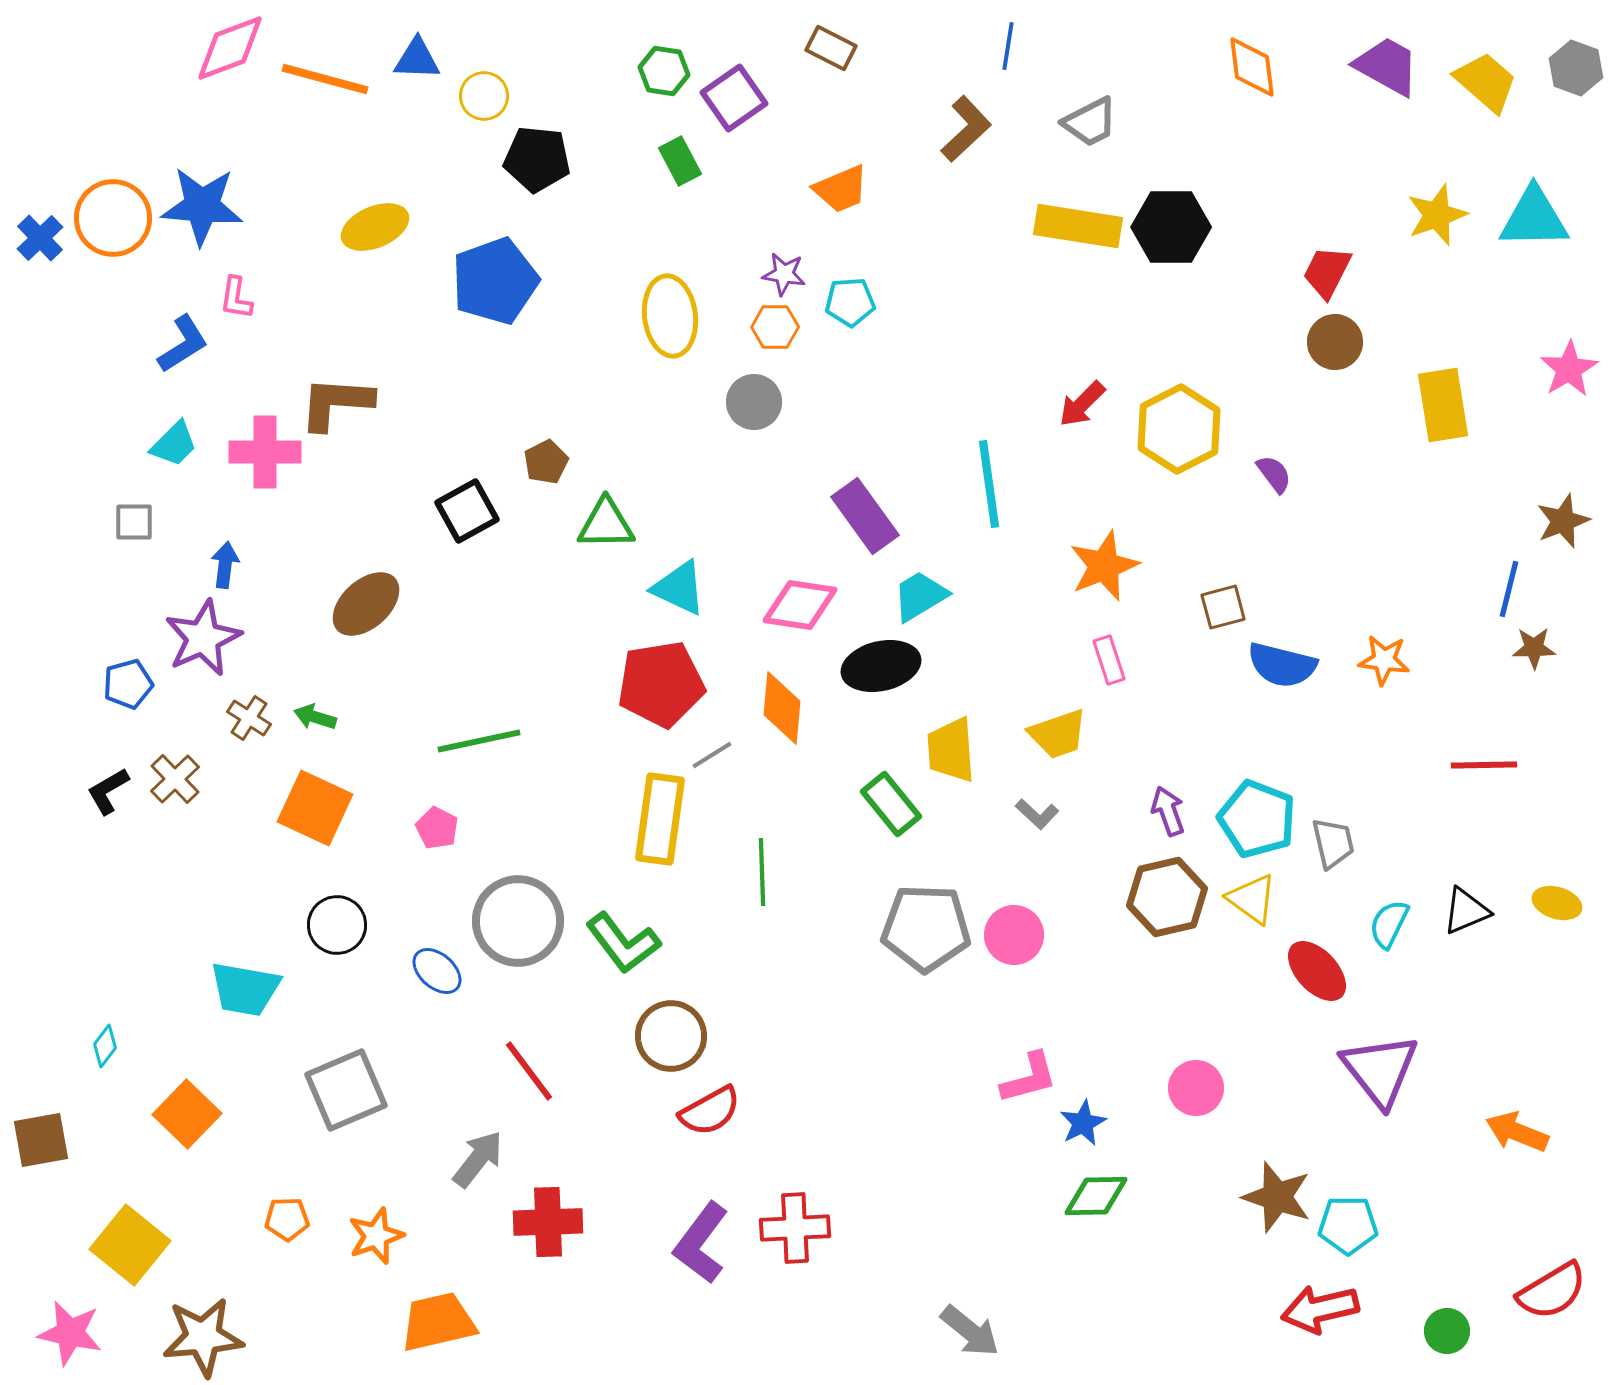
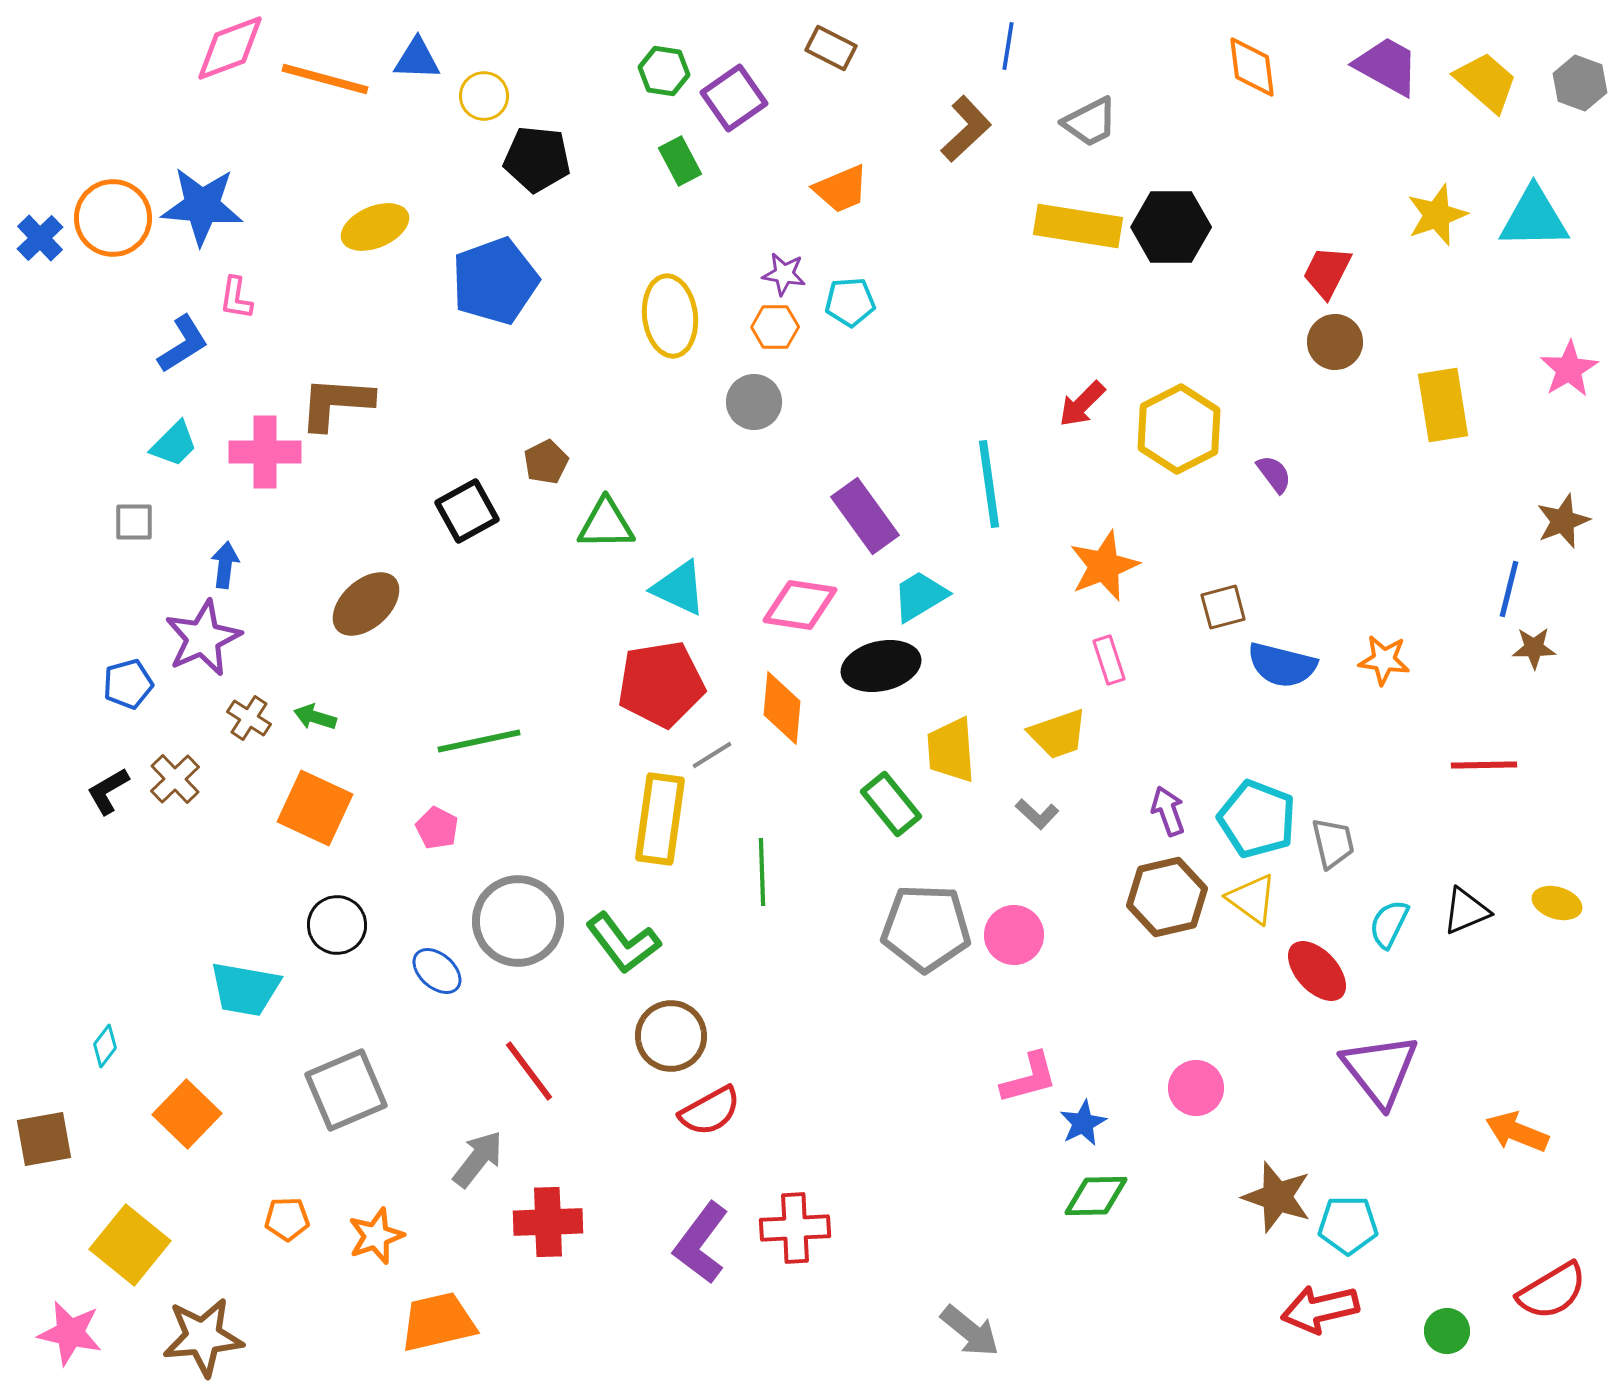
gray hexagon at (1576, 68): moved 4 px right, 15 px down
brown square at (41, 1140): moved 3 px right, 1 px up
